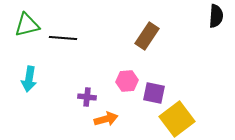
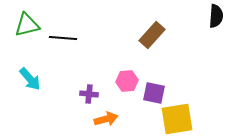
brown rectangle: moved 5 px right, 1 px up; rotated 8 degrees clockwise
cyan arrow: moved 1 px right; rotated 50 degrees counterclockwise
purple cross: moved 2 px right, 3 px up
yellow square: rotated 28 degrees clockwise
